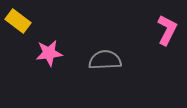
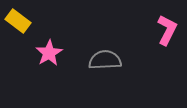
pink star: rotated 24 degrees counterclockwise
